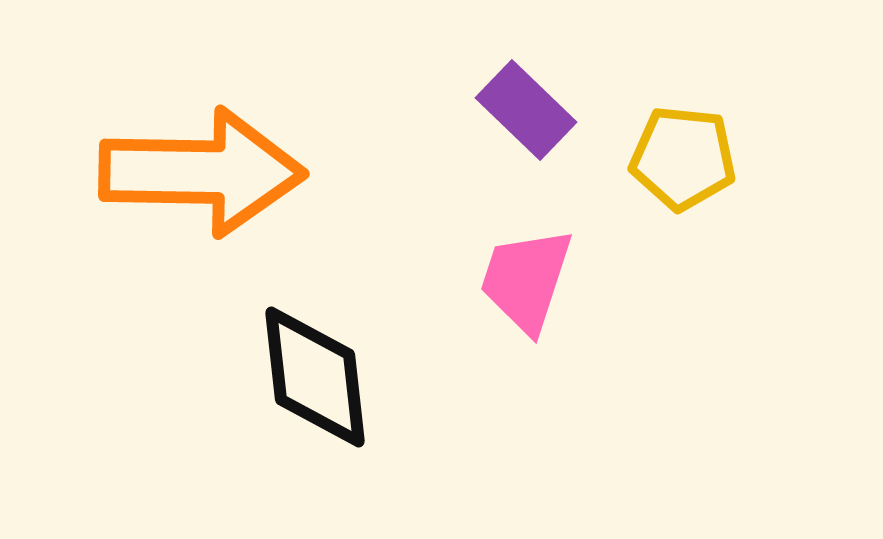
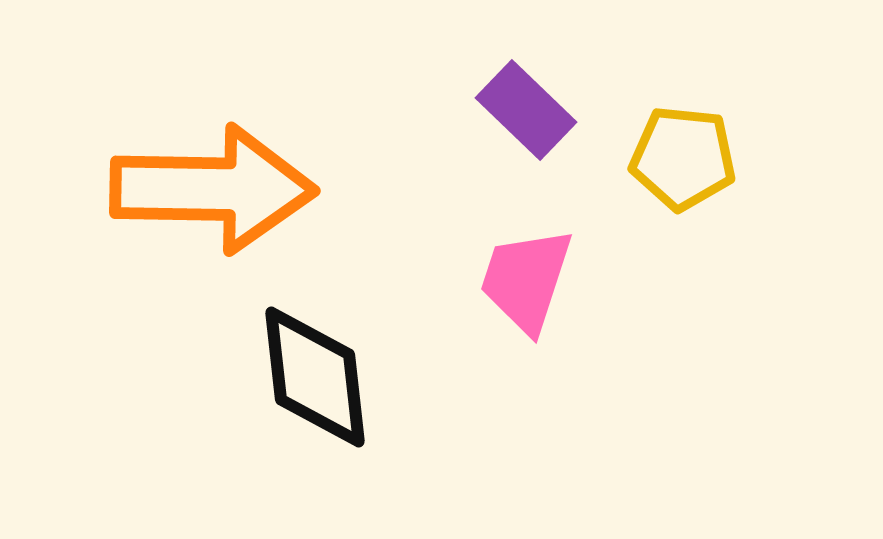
orange arrow: moved 11 px right, 17 px down
